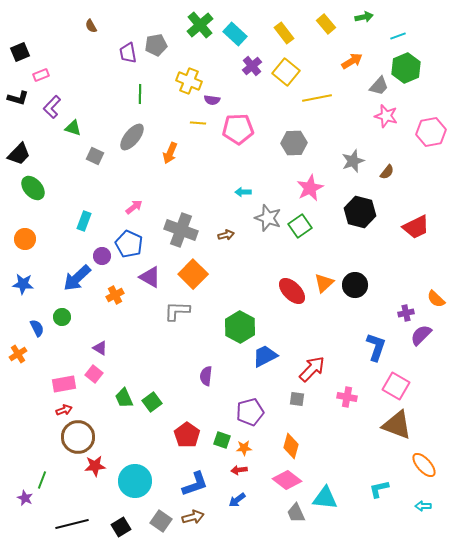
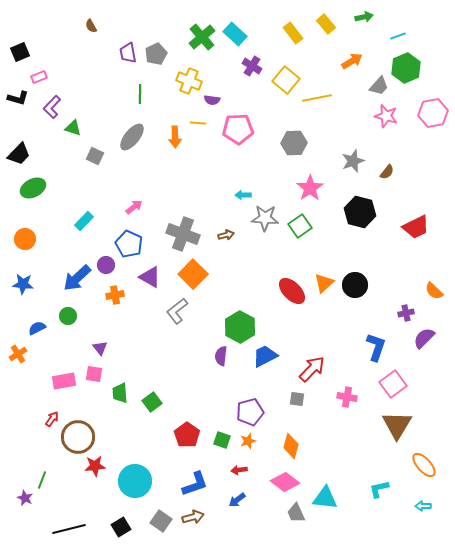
green cross at (200, 25): moved 2 px right, 12 px down
yellow rectangle at (284, 33): moved 9 px right
gray pentagon at (156, 45): moved 9 px down; rotated 15 degrees counterclockwise
purple cross at (252, 66): rotated 18 degrees counterclockwise
yellow square at (286, 72): moved 8 px down
pink rectangle at (41, 75): moved 2 px left, 2 px down
pink hexagon at (431, 132): moved 2 px right, 19 px up
orange arrow at (170, 153): moved 5 px right, 16 px up; rotated 25 degrees counterclockwise
green ellipse at (33, 188): rotated 75 degrees counterclockwise
pink star at (310, 188): rotated 8 degrees counterclockwise
cyan arrow at (243, 192): moved 3 px down
gray star at (268, 218): moved 3 px left; rotated 16 degrees counterclockwise
cyan rectangle at (84, 221): rotated 24 degrees clockwise
gray cross at (181, 230): moved 2 px right, 4 px down
purple circle at (102, 256): moved 4 px right, 9 px down
orange cross at (115, 295): rotated 18 degrees clockwise
orange semicircle at (436, 299): moved 2 px left, 8 px up
gray L-shape at (177, 311): rotated 40 degrees counterclockwise
green circle at (62, 317): moved 6 px right, 1 px up
blue semicircle at (37, 328): rotated 90 degrees counterclockwise
purple semicircle at (421, 335): moved 3 px right, 3 px down
purple triangle at (100, 348): rotated 21 degrees clockwise
pink square at (94, 374): rotated 30 degrees counterclockwise
purple semicircle at (206, 376): moved 15 px right, 20 px up
pink rectangle at (64, 384): moved 3 px up
pink square at (396, 386): moved 3 px left, 2 px up; rotated 24 degrees clockwise
green trapezoid at (124, 398): moved 4 px left, 5 px up; rotated 20 degrees clockwise
red arrow at (64, 410): moved 12 px left, 9 px down; rotated 35 degrees counterclockwise
brown triangle at (397, 425): rotated 40 degrees clockwise
orange star at (244, 448): moved 4 px right, 7 px up; rotated 14 degrees counterclockwise
pink diamond at (287, 480): moved 2 px left, 2 px down
black line at (72, 524): moved 3 px left, 5 px down
